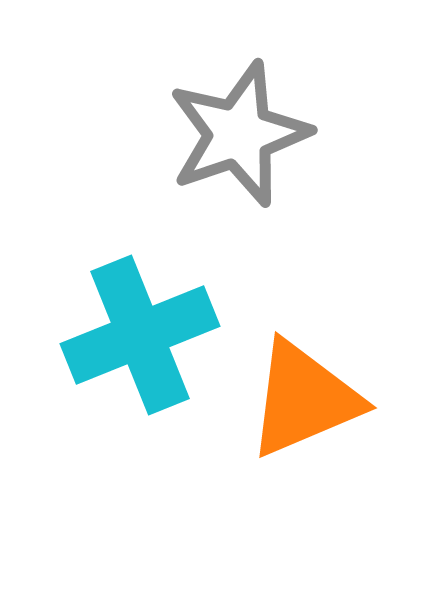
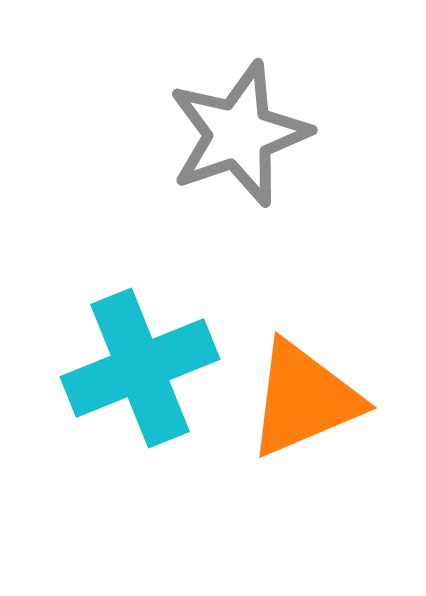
cyan cross: moved 33 px down
